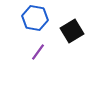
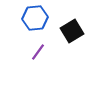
blue hexagon: rotated 15 degrees counterclockwise
